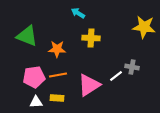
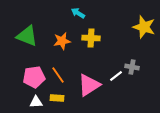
yellow star: rotated 10 degrees clockwise
orange star: moved 5 px right, 8 px up; rotated 12 degrees counterclockwise
orange line: rotated 66 degrees clockwise
